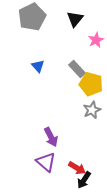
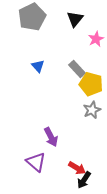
pink star: moved 1 px up
purple triangle: moved 10 px left
